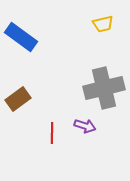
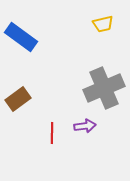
gray cross: rotated 9 degrees counterclockwise
purple arrow: rotated 25 degrees counterclockwise
